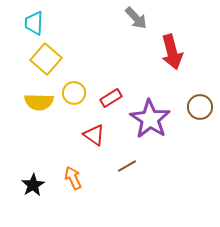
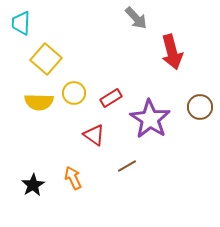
cyan trapezoid: moved 13 px left
